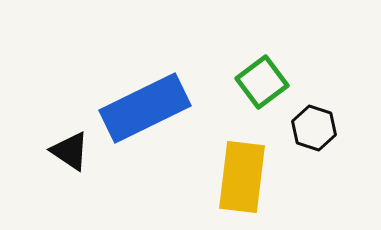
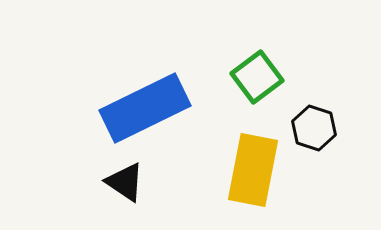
green square: moved 5 px left, 5 px up
black triangle: moved 55 px right, 31 px down
yellow rectangle: moved 11 px right, 7 px up; rotated 4 degrees clockwise
